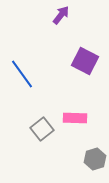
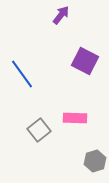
gray square: moved 3 px left, 1 px down
gray hexagon: moved 2 px down
